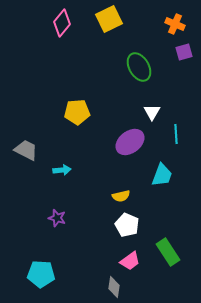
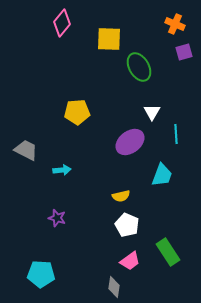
yellow square: moved 20 px down; rotated 28 degrees clockwise
